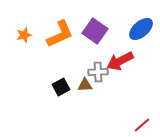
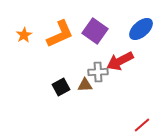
orange star: rotated 14 degrees counterclockwise
